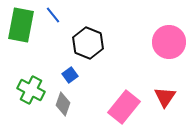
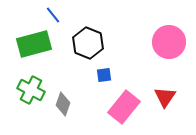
green rectangle: moved 13 px right, 19 px down; rotated 64 degrees clockwise
blue square: moved 34 px right; rotated 28 degrees clockwise
